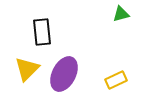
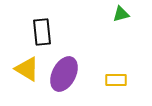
yellow triangle: rotated 44 degrees counterclockwise
yellow rectangle: rotated 25 degrees clockwise
